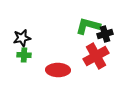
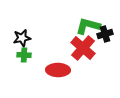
red cross: moved 13 px left, 8 px up; rotated 20 degrees counterclockwise
